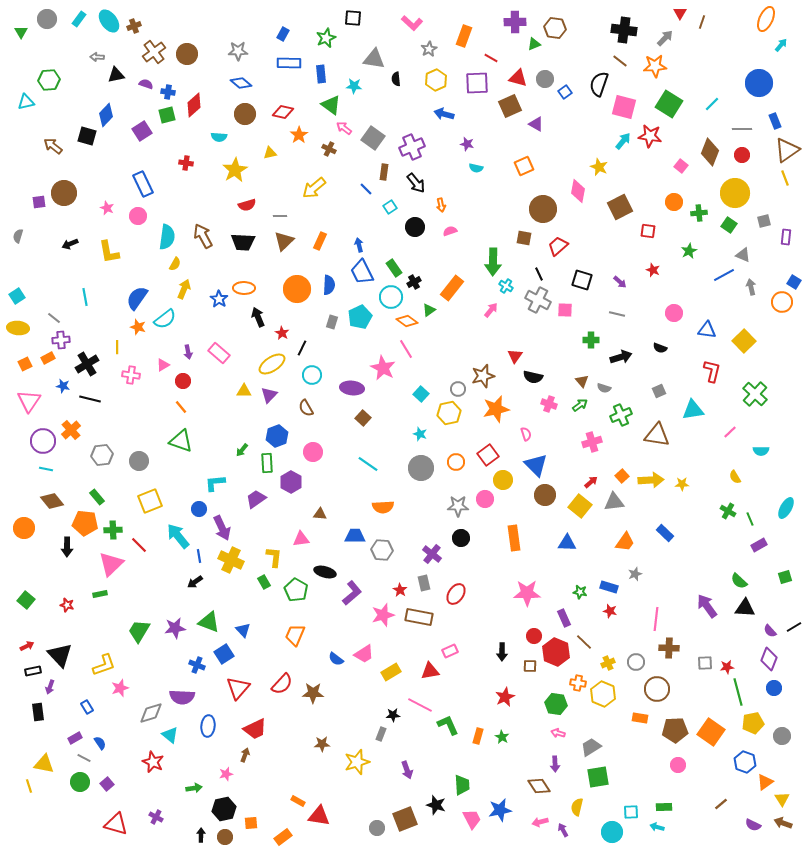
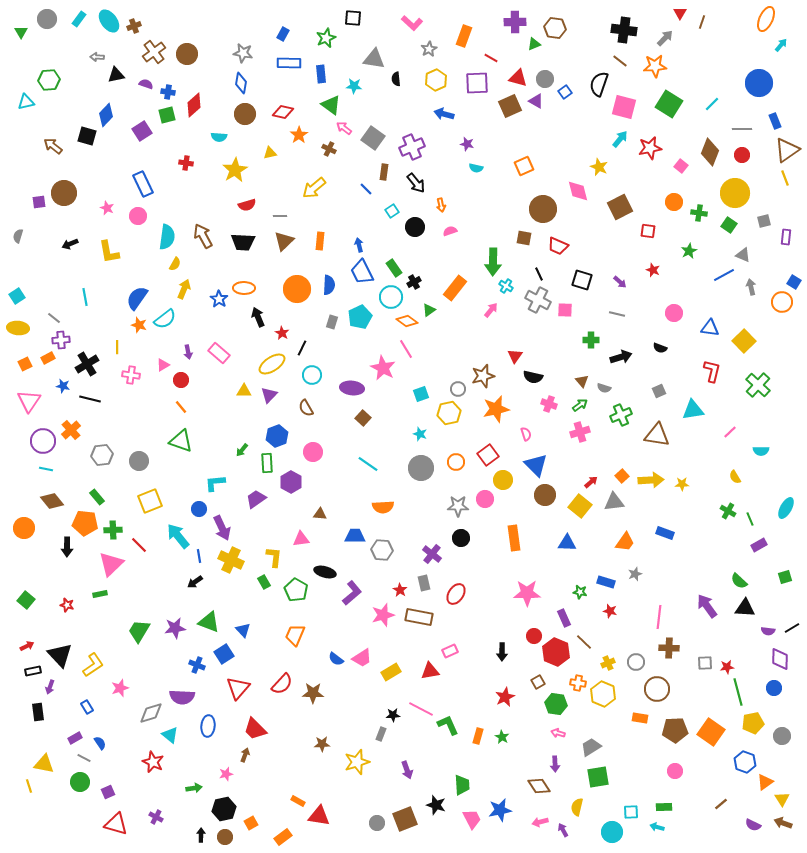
gray star at (238, 51): moved 5 px right, 2 px down; rotated 12 degrees clockwise
blue diamond at (241, 83): rotated 60 degrees clockwise
purple triangle at (536, 124): moved 23 px up
red star at (650, 136): moved 12 px down; rotated 20 degrees counterclockwise
cyan arrow at (623, 141): moved 3 px left, 2 px up
pink diamond at (578, 191): rotated 25 degrees counterclockwise
cyan square at (390, 207): moved 2 px right, 4 px down
green cross at (699, 213): rotated 14 degrees clockwise
orange rectangle at (320, 241): rotated 18 degrees counterclockwise
red trapezoid at (558, 246): rotated 115 degrees counterclockwise
orange rectangle at (452, 288): moved 3 px right
orange star at (138, 327): moved 1 px right, 2 px up
blue triangle at (707, 330): moved 3 px right, 2 px up
red circle at (183, 381): moved 2 px left, 1 px up
cyan square at (421, 394): rotated 28 degrees clockwise
green cross at (755, 394): moved 3 px right, 9 px up
pink cross at (592, 442): moved 12 px left, 10 px up
blue rectangle at (665, 533): rotated 24 degrees counterclockwise
blue rectangle at (609, 587): moved 3 px left, 5 px up
pink line at (656, 619): moved 3 px right, 2 px up
black line at (794, 627): moved 2 px left, 1 px down
purple semicircle at (770, 631): moved 2 px left; rotated 40 degrees counterclockwise
pink trapezoid at (364, 654): moved 2 px left, 4 px down
purple diamond at (769, 659): moved 11 px right; rotated 20 degrees counterclockwise
yellow L-shape at (104, 665): moved 11 px left; rotated 15 degrees counterclockwise
brown square at (530, 666): moved 8 px right, 16 px down; rotated 32 degrees counterclockwise
pink line at (420, 705): moved 1 px right, 4 px down
red trapezoid at (255, 729): rotated 70 degrees clockwise
pink circle at (678, 765): moved 3 px left, 6 px down
purple square at (107, 784): moved 1 px right, 8 px down; rotated 16 degrees clockwise
orange square at (251, 823): rotated 24 degrees counterclockwise
gray circle at (377, 828): moved 5 px up
